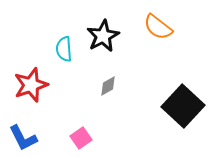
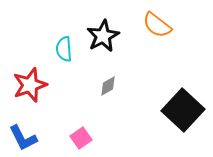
orange semicircle: moved 1 px left, 2 px up
red star: moved 1 px left
black square: moved 4 px down
